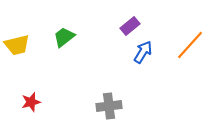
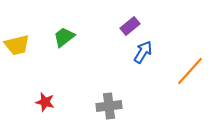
orange line: moved 26 px down
red star: moved 14 px right; rotated 30 degrees clockwise
